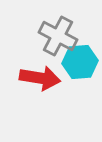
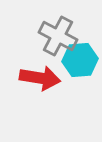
cyan hexagon: moved 2 px up
